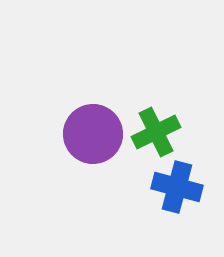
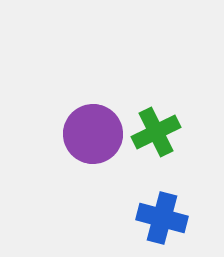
blue cross: moved 15 px left, 31 px down
